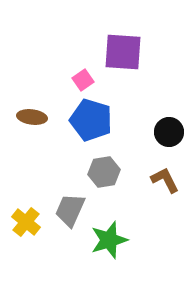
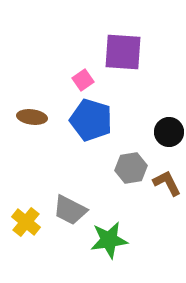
gray hexagon: moved 27 px right, 4 px up
brown L-shape: moved 2 px right, 3 px down
gray trapezoid: rotated 87 degrees counterclockwise
green star: rotated 9 degrees clockwise
